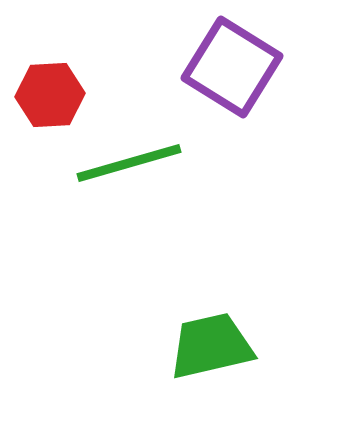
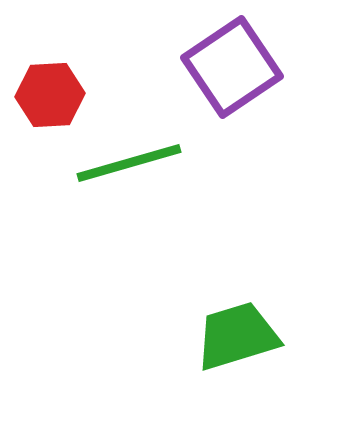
purple square: rotated 24 degrees clockwise
green trapezoid: moved 26 px right, 10 px up; rotated 4 degrees counterclockwise
